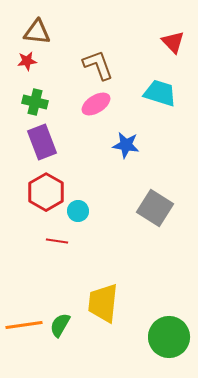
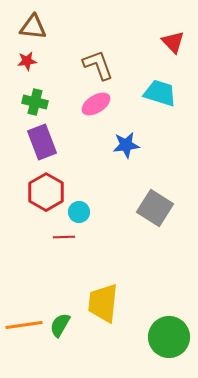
brown triangle: moved 4 px left, 5 px up
blue star: rotated 16 degrees counterclockwise
cyan circle: moved 1 px right, 1 px down
red line: moved 7 px right, 4 px up; rotated 10 degrees counterclockwise
